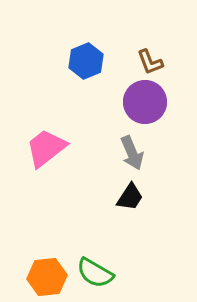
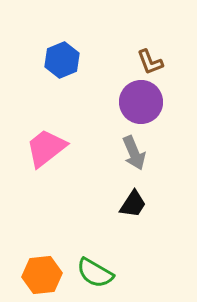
blue hexagon: moved 24 px left, 1 px up
purple circle: moved 4 px left
gray arrow: moved 2 px right
black trapezoid: moved 3 px right, 7 px down
orange hexagon: moved 5 px left, 2 px up
